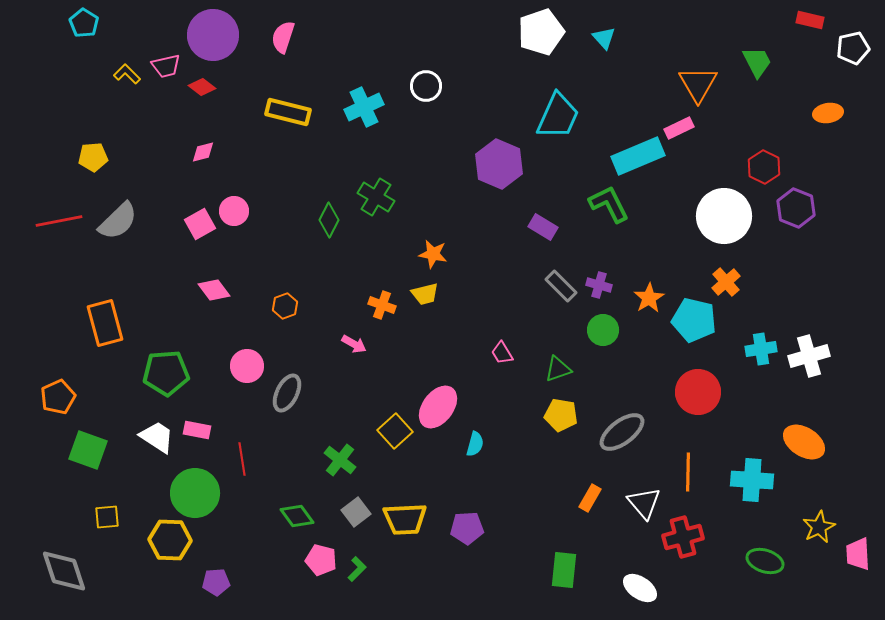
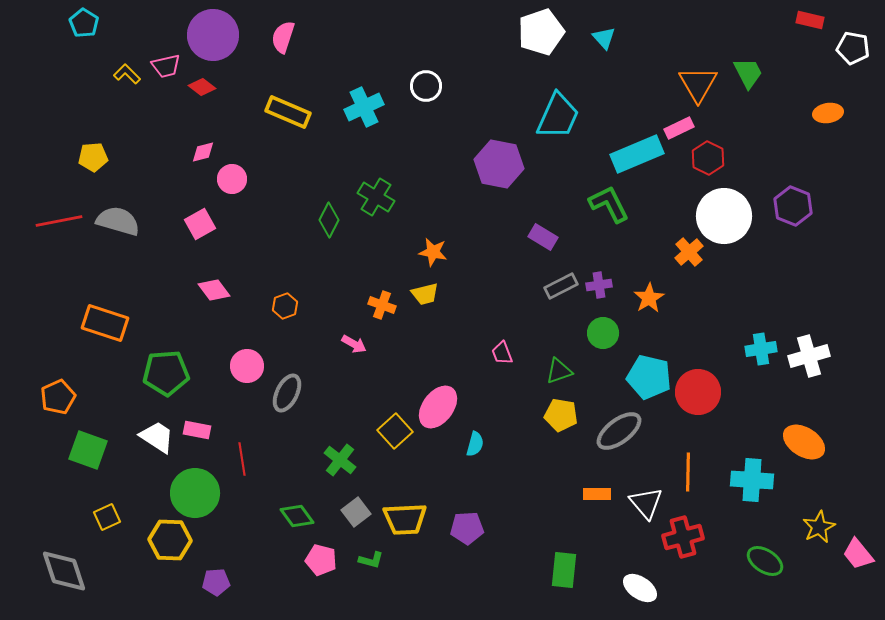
white pentagon at (853, 48): rotated 24 degrees clockwise
green trapezoid at (757, 62): moved 9 px left, 11 px down
yellow rectangle at (288, 112): rotated 9 degrees clockwise
cyan rectangle at (638, 156): moved 1 px left, 2 px up
purple hexagon at (499, 164): rotated 12 degrees counterclockwise
red hexagon at (764, 167): moved 56 px left, 9 px up
purple hexagon at (796, 208): moved 3 px left, 2 px up
pink circle at (234, 211): moved 2 px left, 32 px up
gray semicircle at (118, 221): rotated 120 degrees counterclockwise
purple rectangle at (543, 227): moved 10 px down
orange star at (433, 254): moved 2 px up
orange cross at (726, 282): moved 37 px left, 30 px up
purple cross at (599, 285): rotated 25 degrees counterclockwise
gray rectangle at (561, 286): rotated 72 degrees counterclockwise
cyan pentagon at (694, 320): moved 45 px left, 57 px down
orange rectangle at (105, 323): rotated 57 degrees counterclockwise
green circle at (603, 330): moved 3 px down
pink trapezoid at (502, 353): rotated 10 degrees clockwise
green triangle at (558, 369): moved 1 px right, 2 px down
gray ellipse at (622, 432): moved 3 px left, 1 px up
orange rectangle at (590, 498): moved 7 px right, 4 px up; rotated 60 degrees clockwise
white triangle at (644, 503): moved 2 px right
yellow square at (107, 517): rotated 20 degrees counterclockwise
pink trapezoid at (858, 554): rotated 36 degrees counterclockwise
green ellipse at (765, 561): rotated 15 degrees clockwise
green L-shape at (357, 569): moved 14 px right, 9 px up; rotated 60 degrees clockwise
